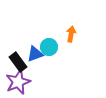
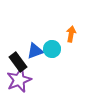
cyan circle: moved 3 px right, 2 px down
blue triangle: moved 3 px up
purple star: moved 1 px right, 2 px up
